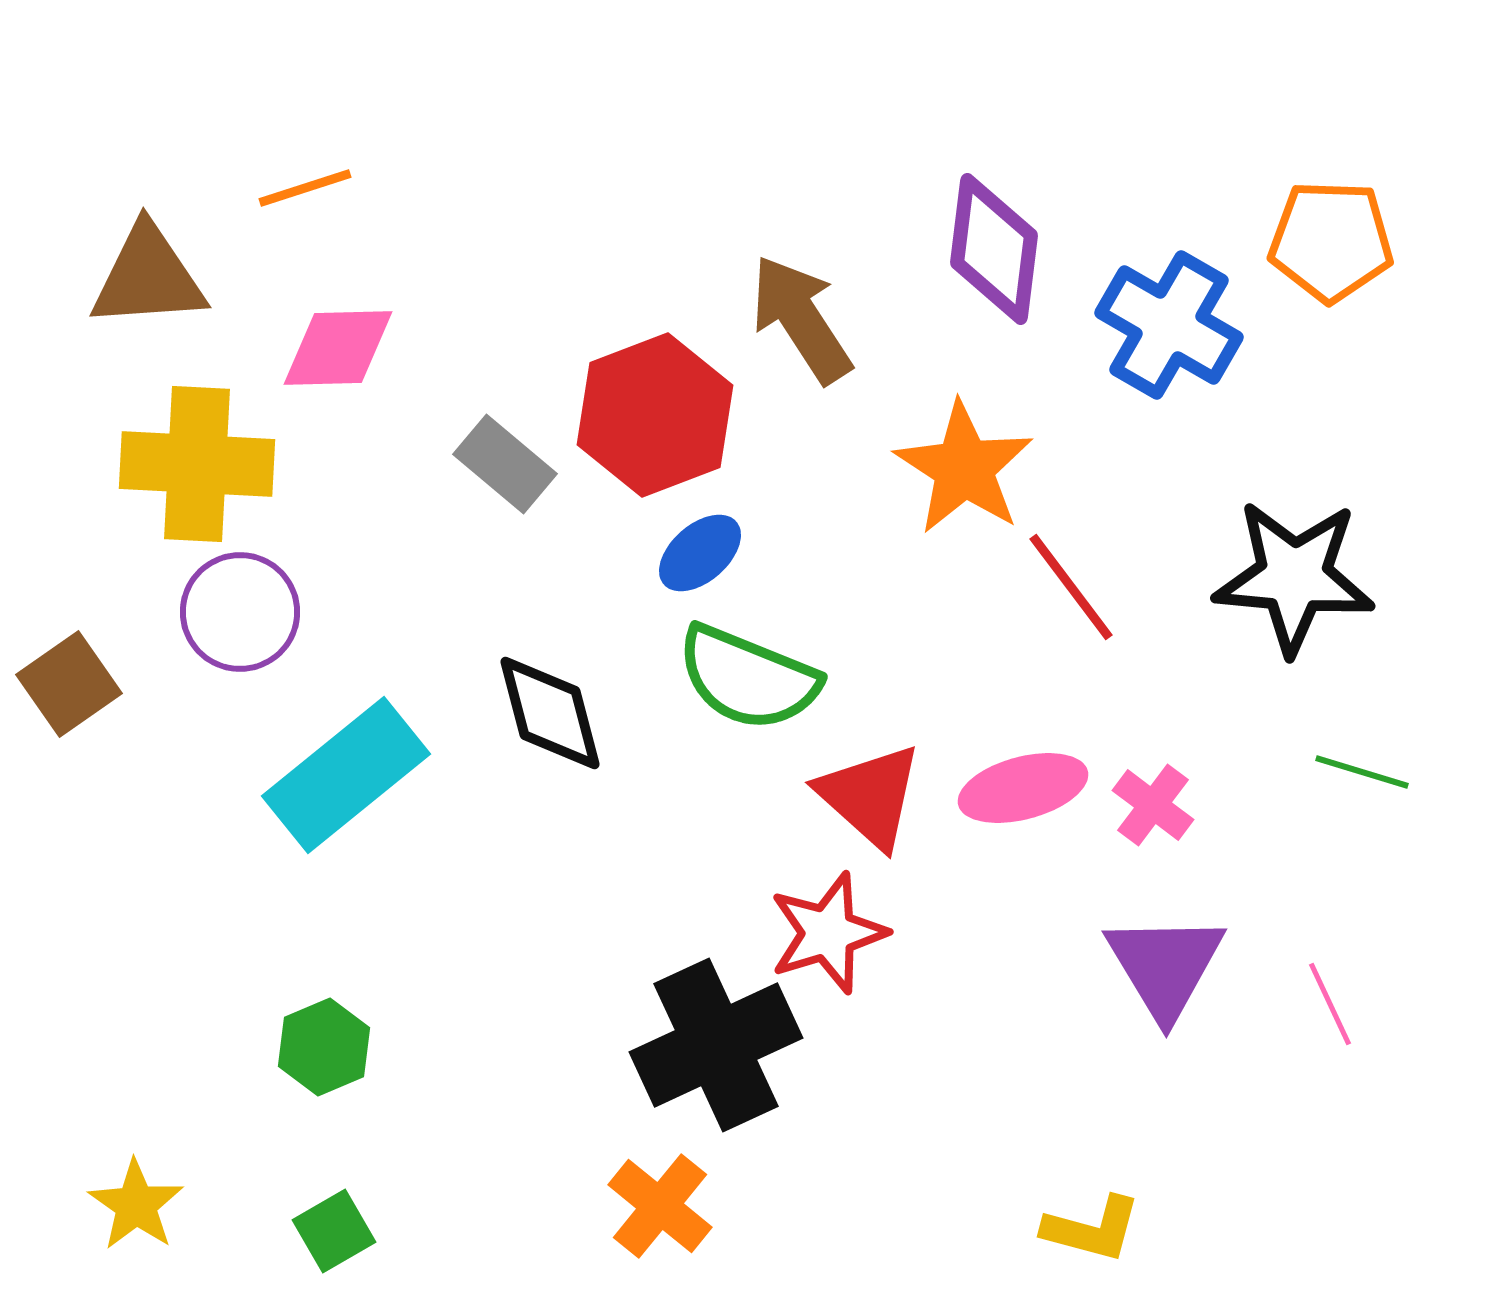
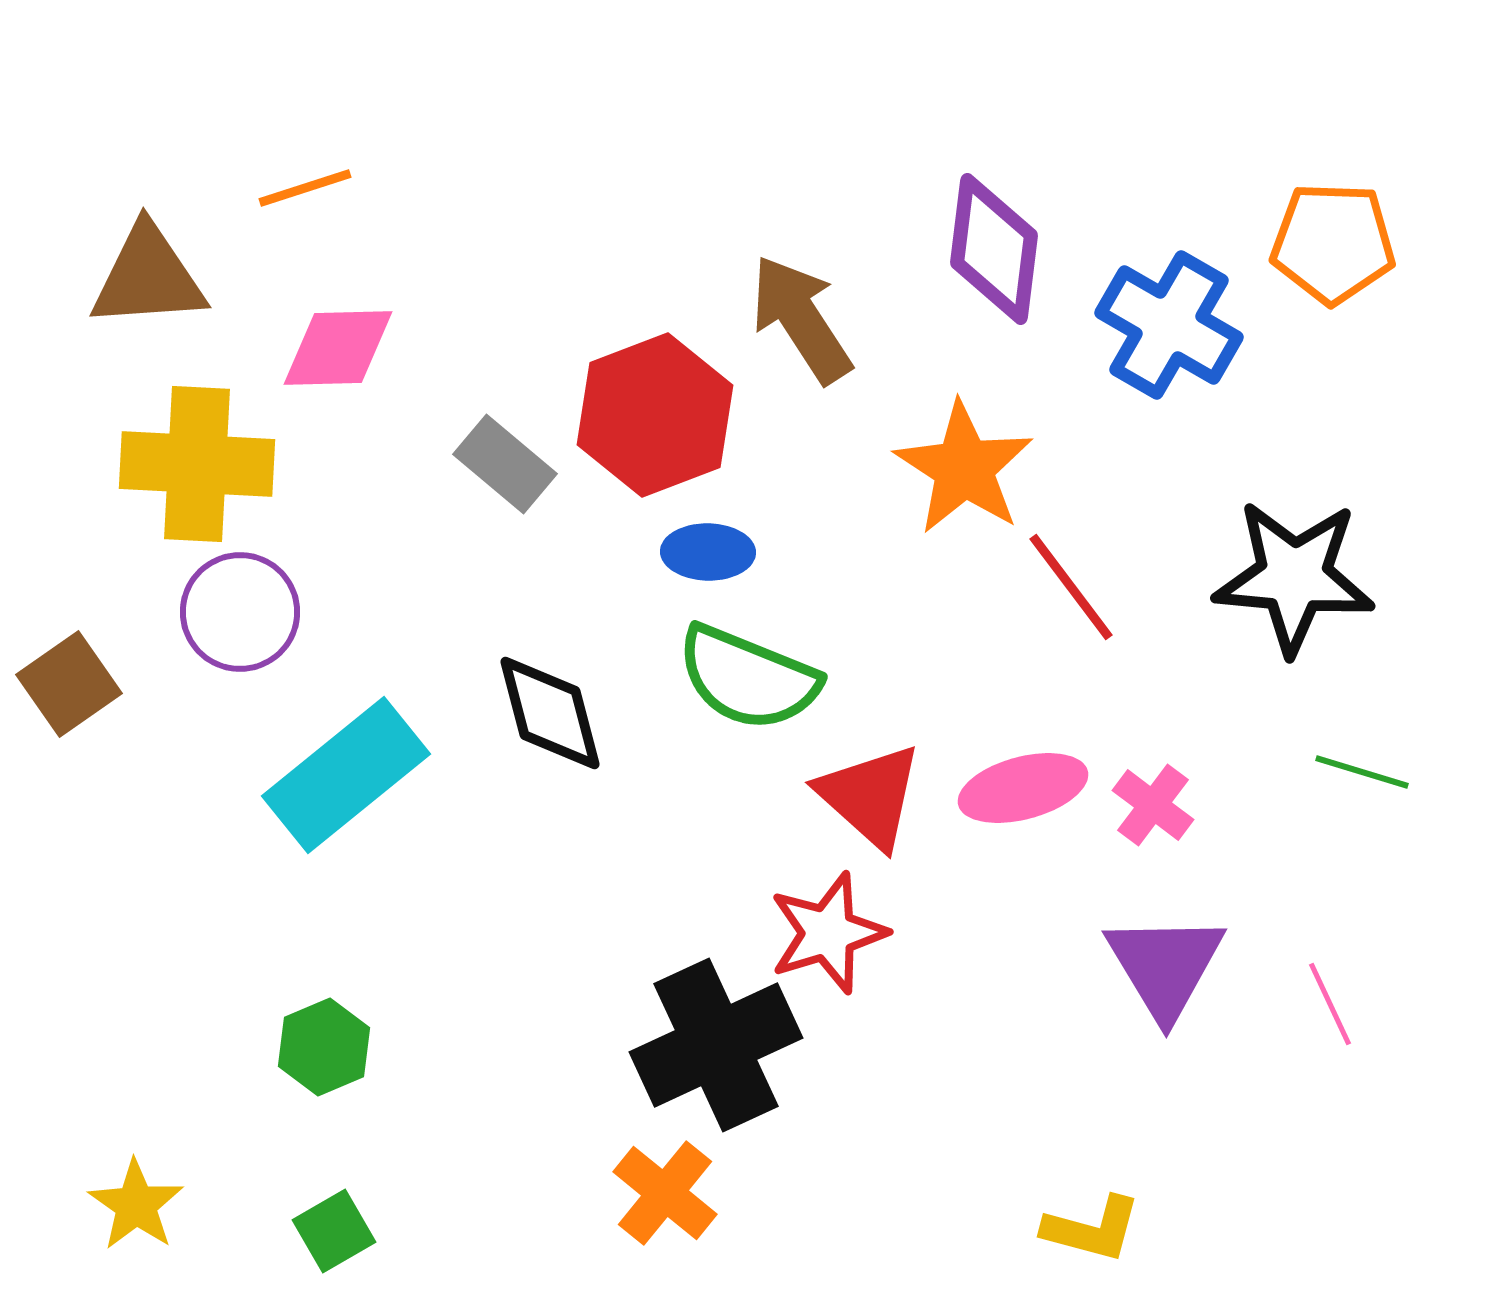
orange pentagon: moved 2 px right, 2 px down
blue ellipse: moved 8 px right, 1 px up; rotated 42 degrees clockwise
orange cross: moved 5 px right, 13 px up
